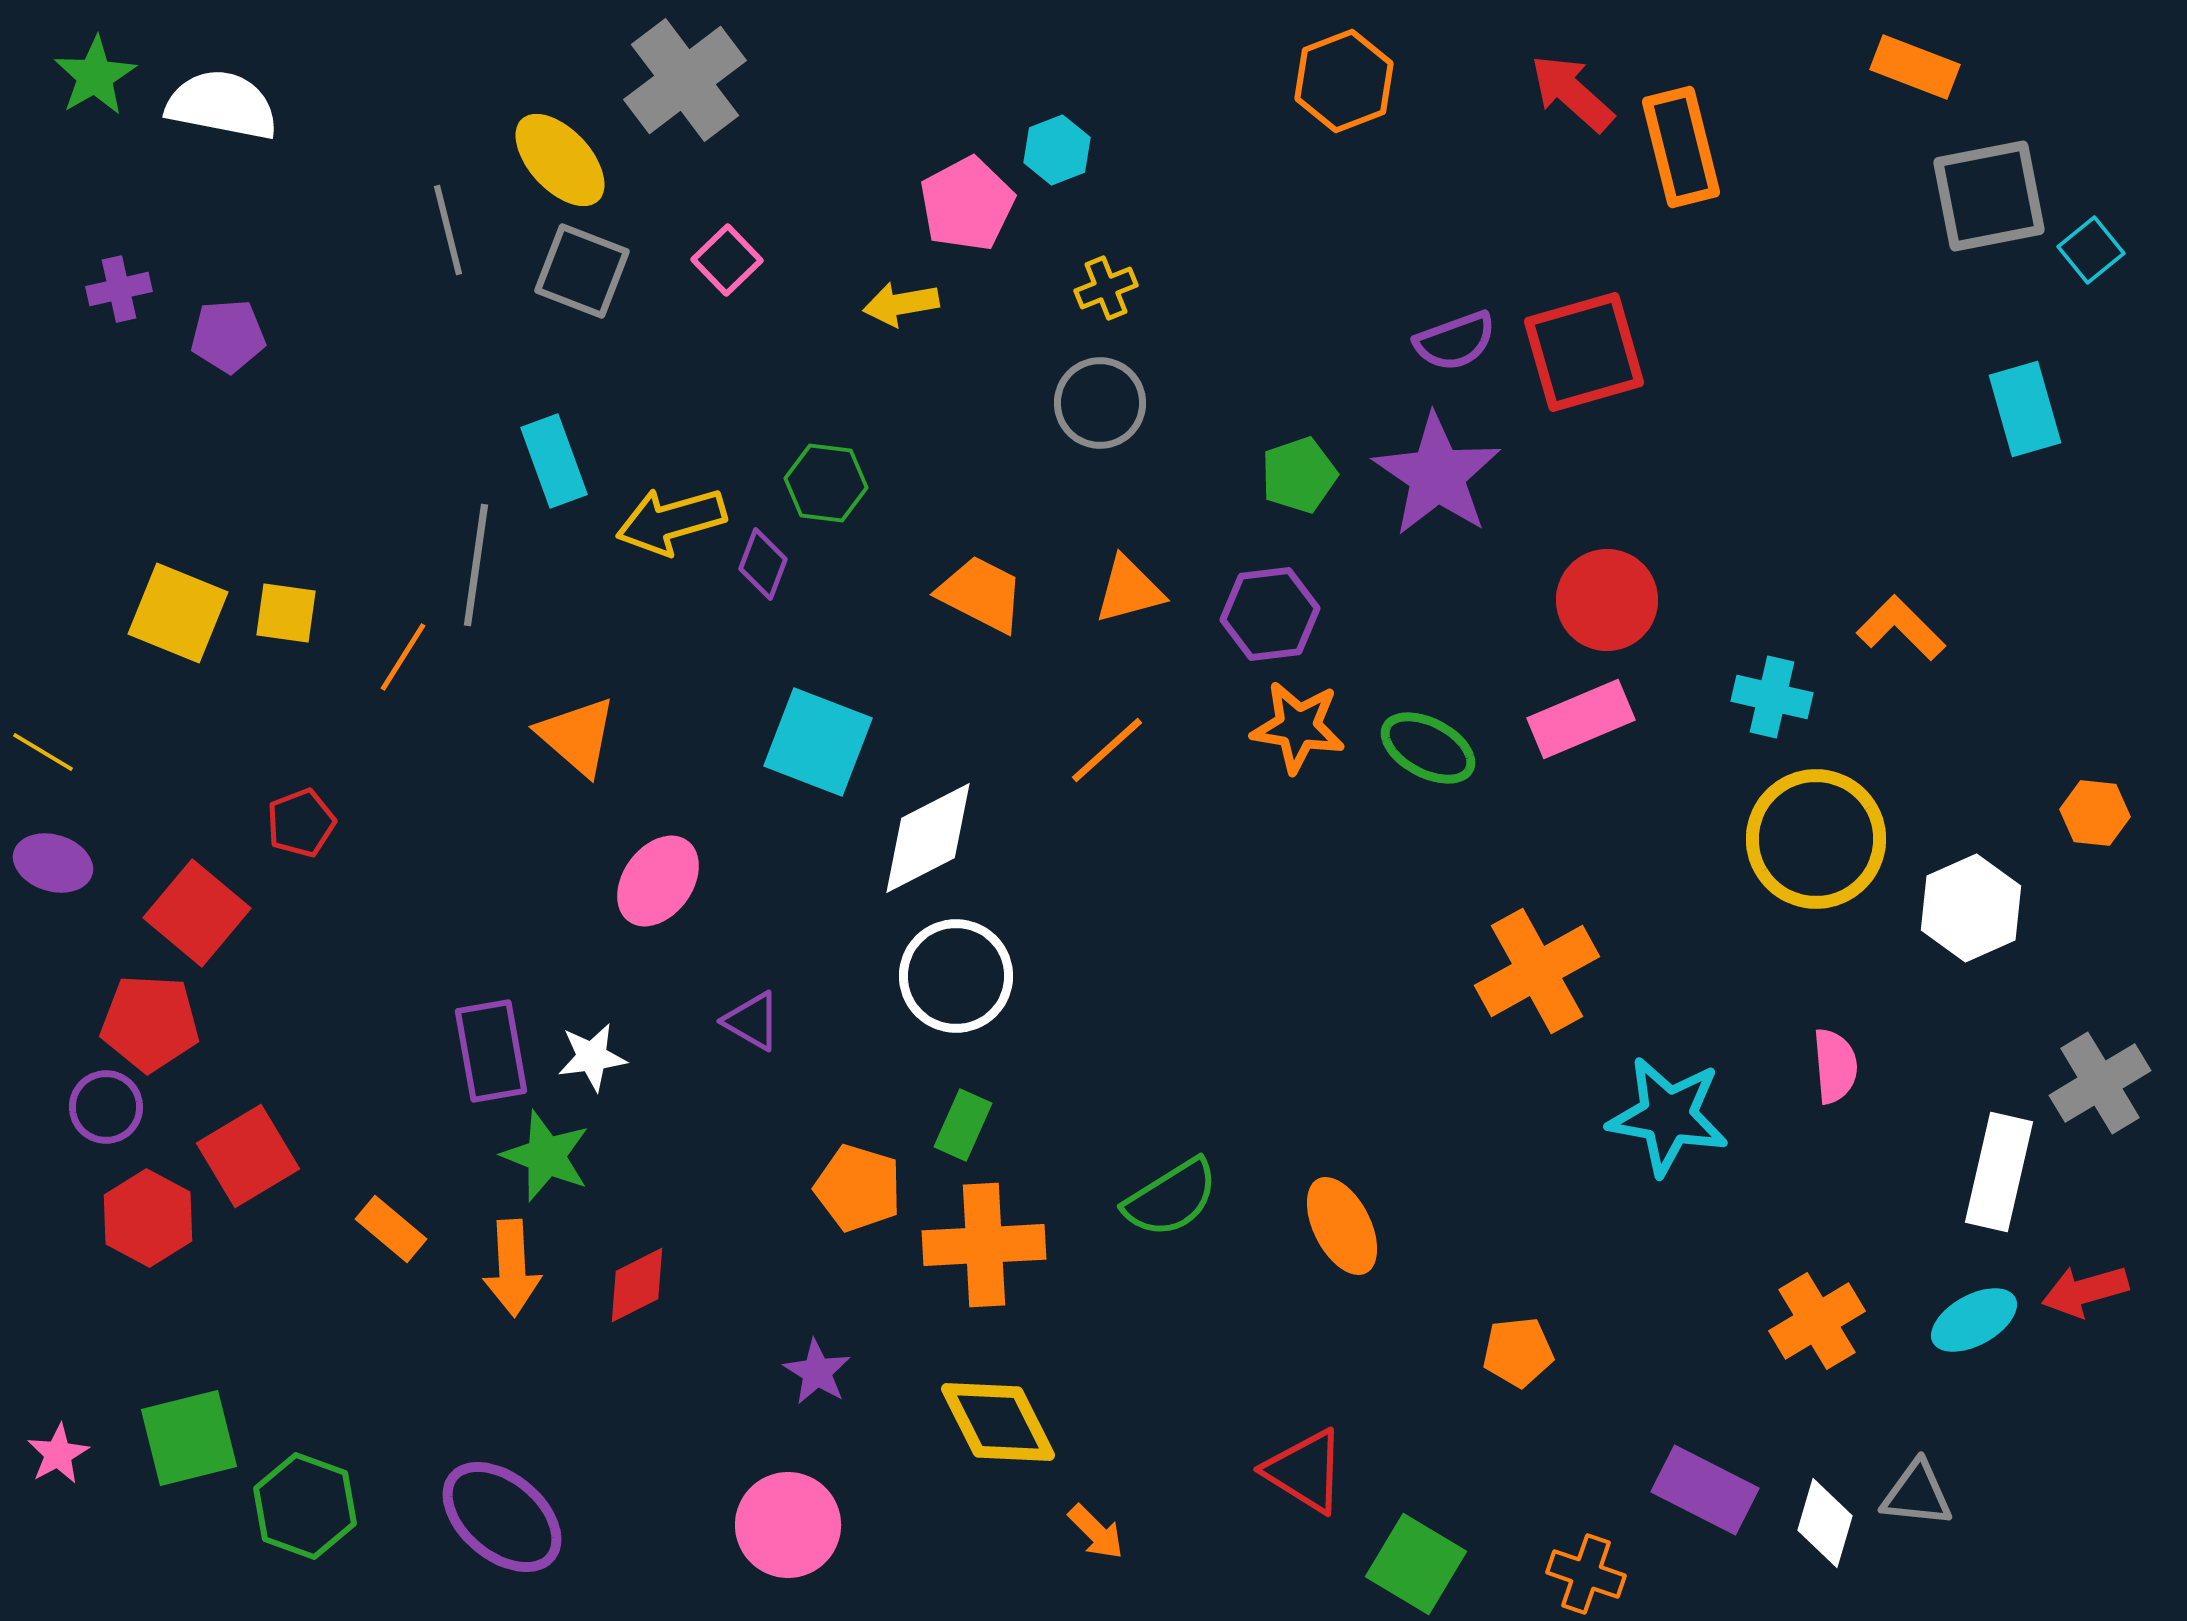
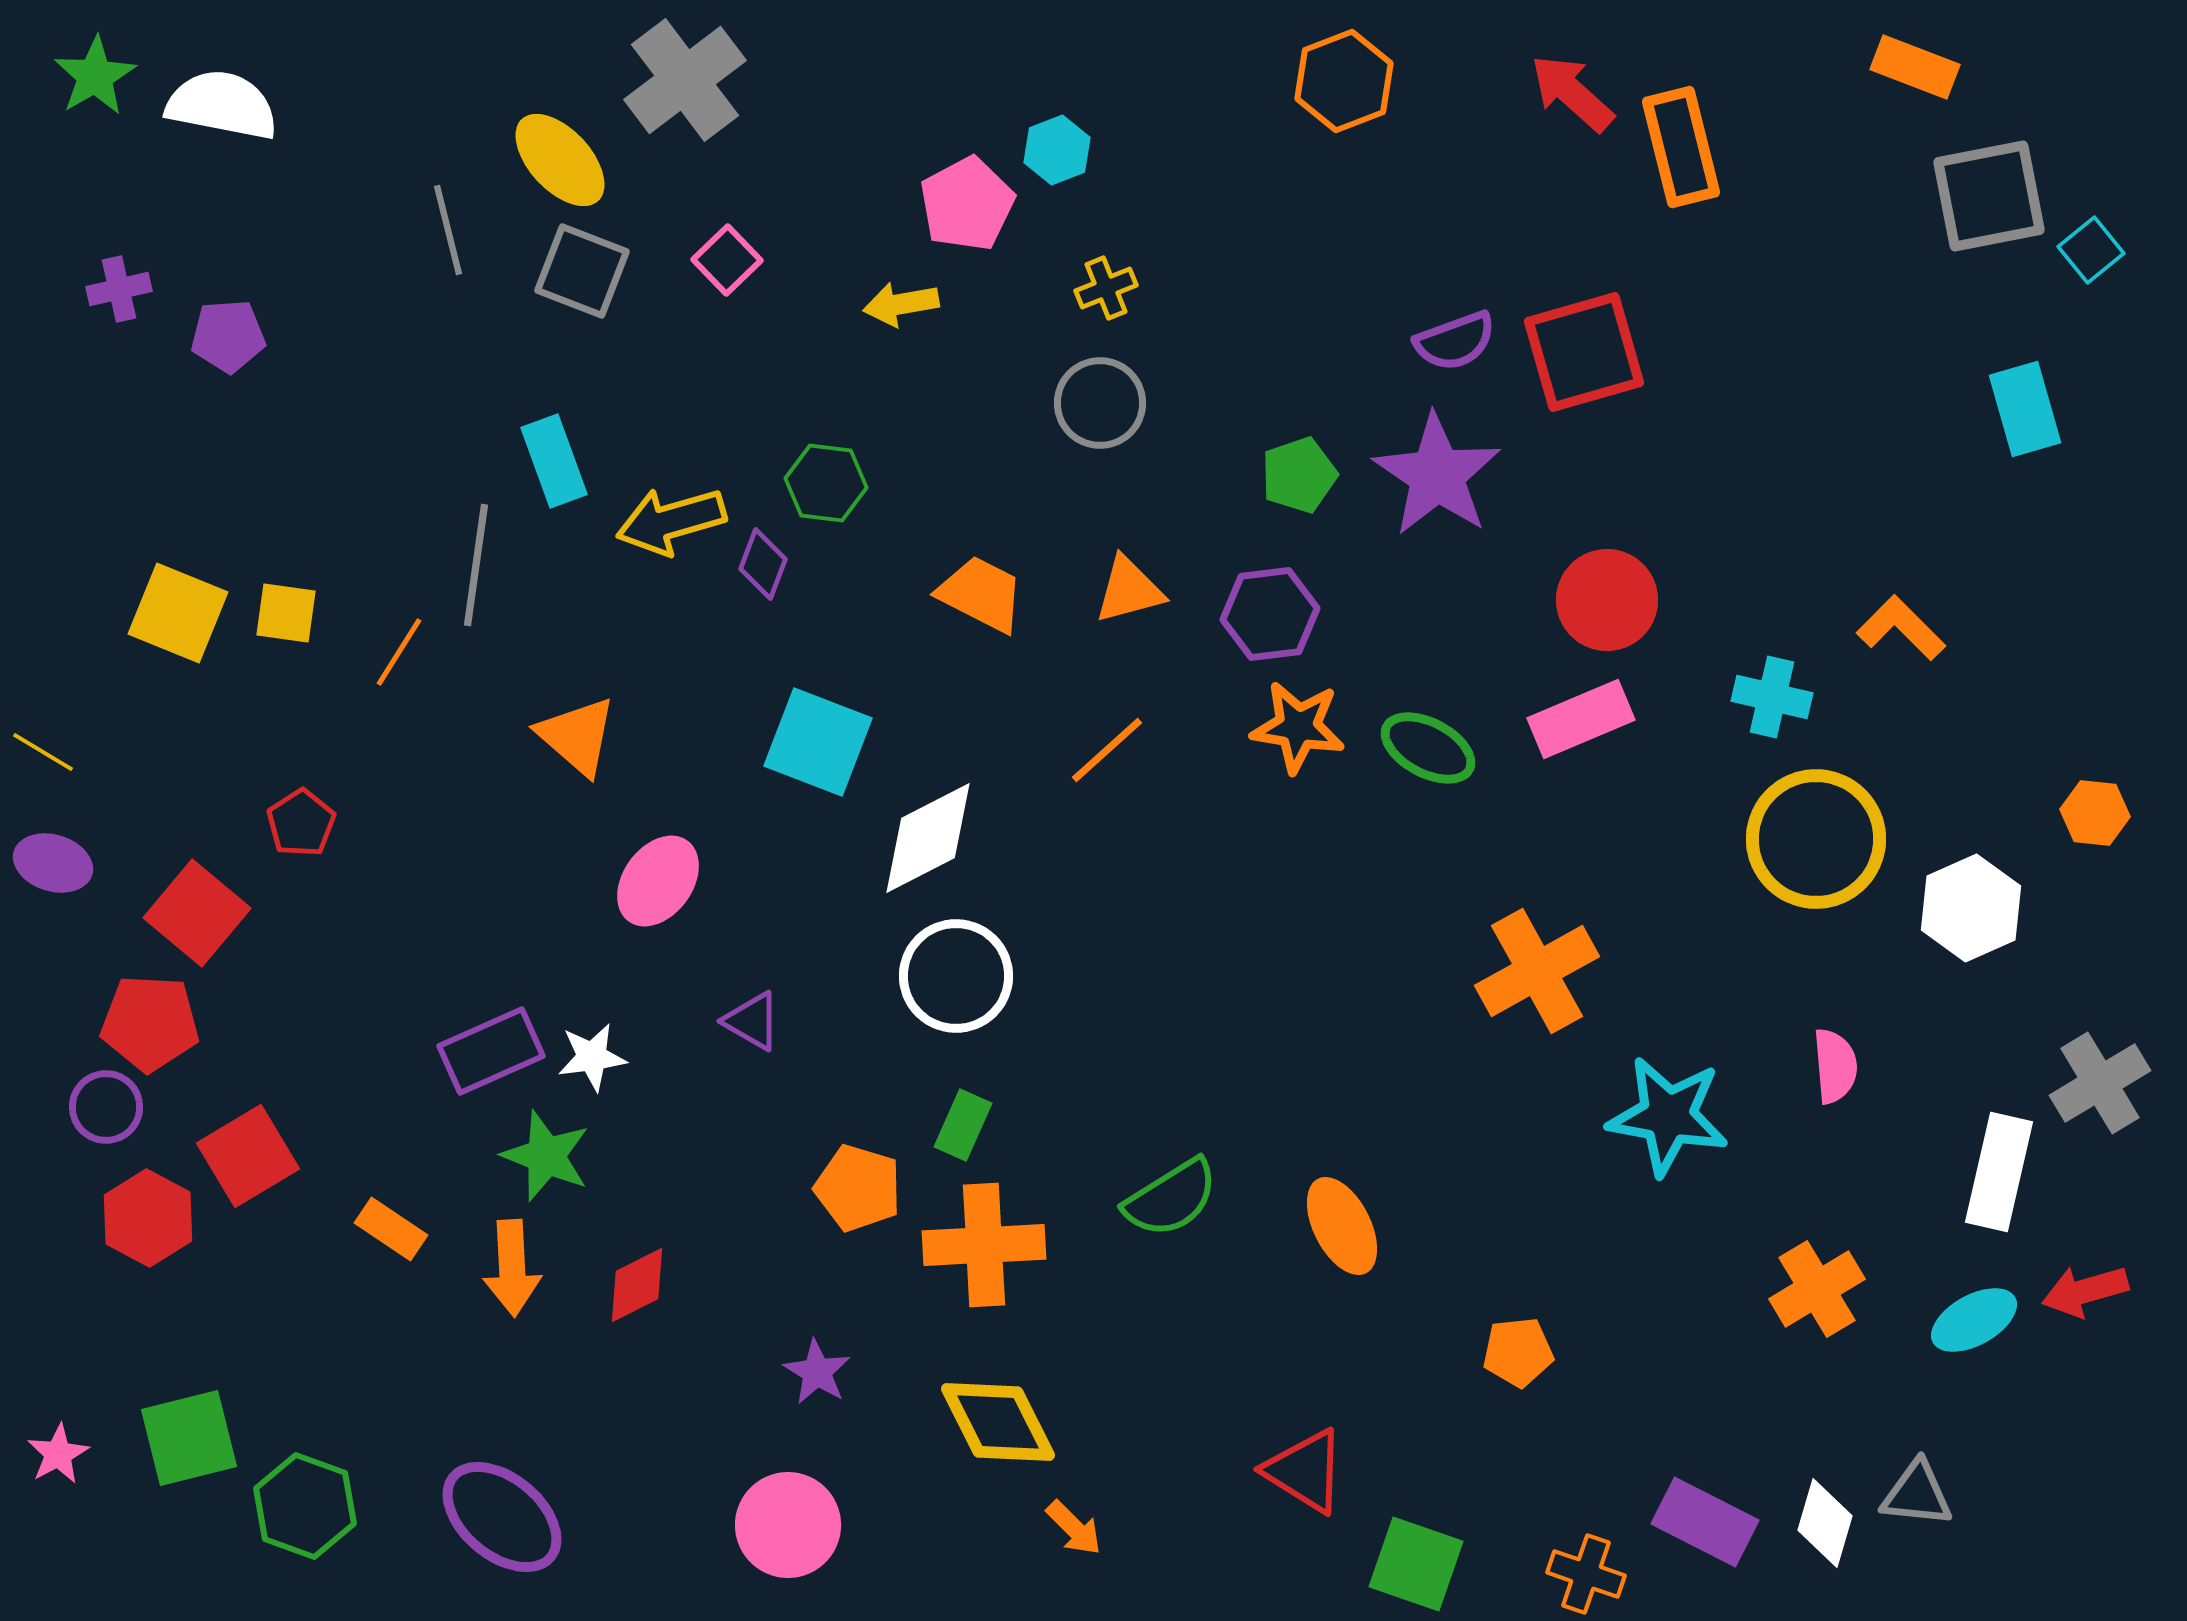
orange line at (403, 657): moved 4 px left, 5 px up
red pentagon at (301, 823): rotated 12 degrees counterclockwise
purple rectangle at (491, 1051): rotated 76 degrees clockwise
orange rectangle at (391, 1229): rotated 6 degrees counterclockwise
orange cross at (1817, 1321): moved 32 px up
purple rectangle at (1705, 1490): moved 32 px down
orange arrow at (1096, 1532): moved 22 px left, 4 px up
green square at (1416, 1564): rotated 12 degrees counterclockwise
